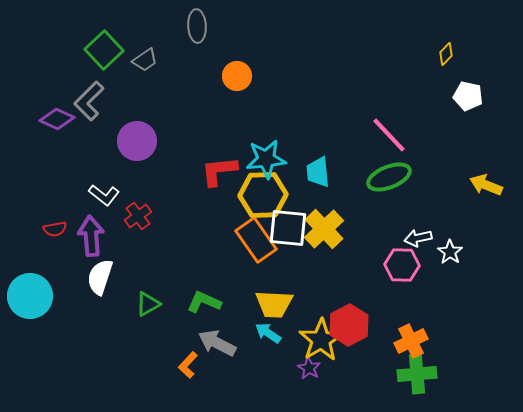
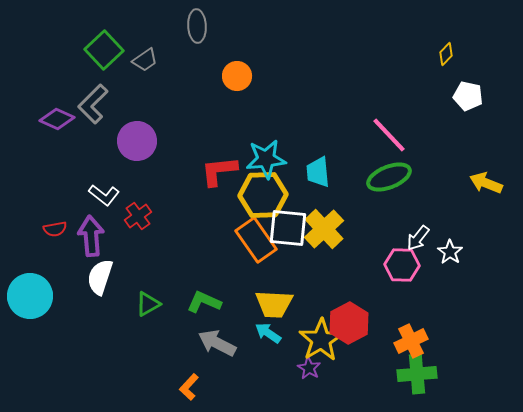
gray L-shape: moved 4 px right, 3 px down
yellow arrow: moved 2 px up
white arrow: rotated 40 degrees counterclockwise
red hexagon: moved 2 px up
orange L-shape: moved 1 px right, 22 px down
